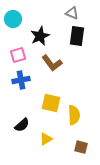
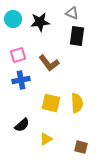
black star: moved 14 px up; rotated 18 degrees clockwise
brown L-shape: moved 3 px left
yellow semicircle: moved 3 px right, 12 px up
